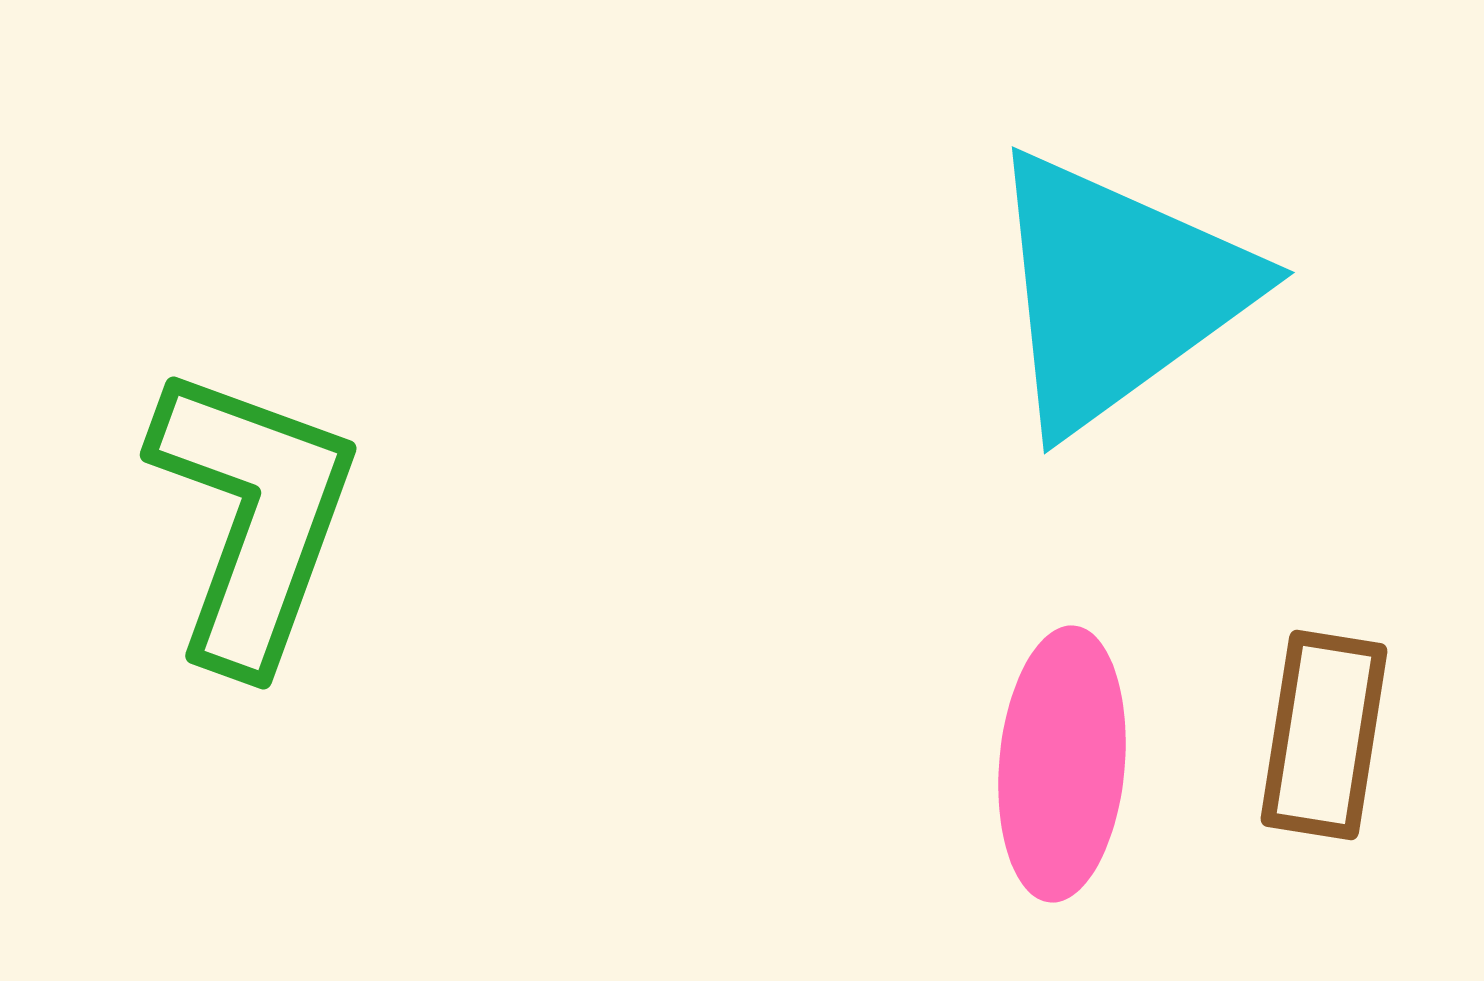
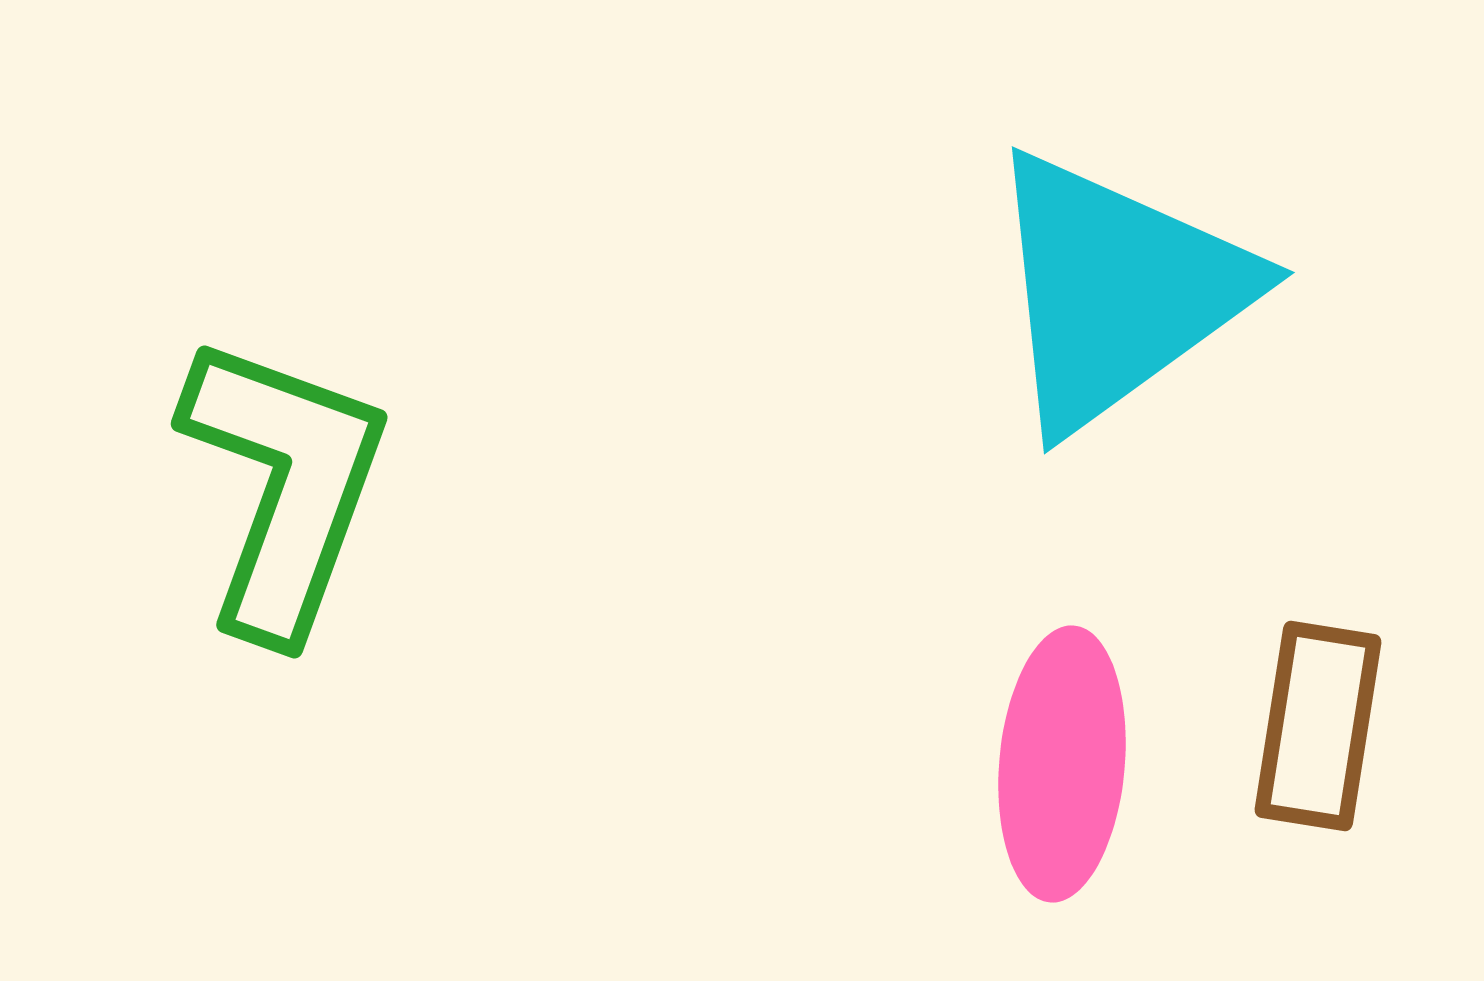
green L-shape: moved 31 px right, 31 px up
brown rectangle: moved 6 px left, 9 px up
